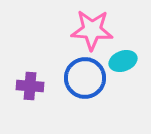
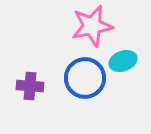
pink star: moved 4 px up; rotated 15 degrees counterclockwise
